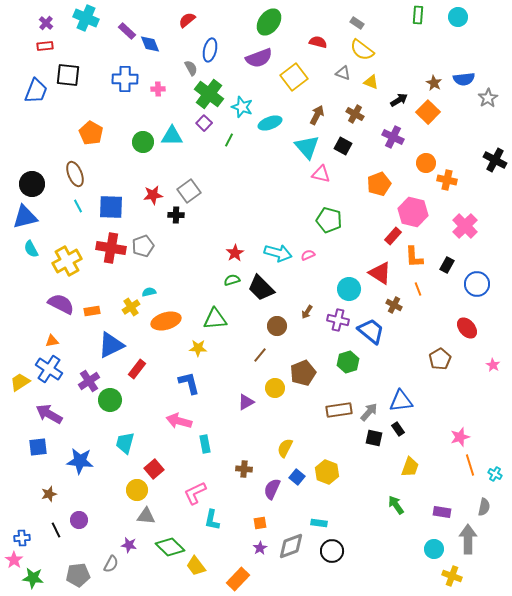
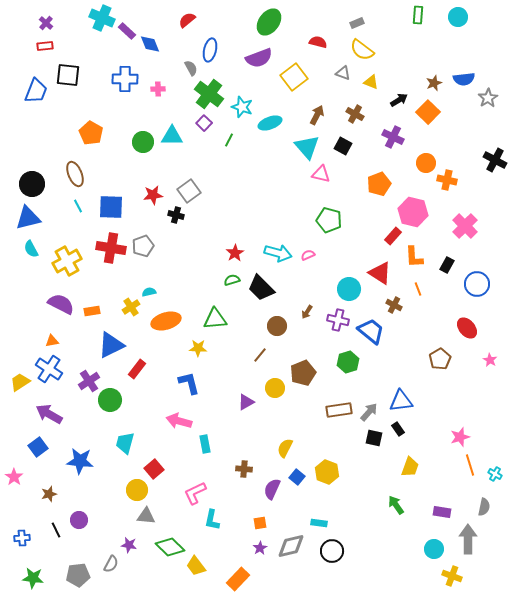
cyan cross at (86, 18): moved 16 px right
gray rectangle at (357, 23): rotated 56 degrees counterclockwise
brown star at (434, 83): rotated 21 degrees clockwise
black cross at (176, 215): rotated 14 degrees clockwise
blue triangle at (25, 217): moved 3 px right, 1 px down
pink star at (493, 365): moved 3 px left, 5 px up
blue square at (38, 447): rotated 30 degrees counterclockwise
gray diamond at (291, 546): rotated 8 degrees clockwise
pink star at (14, 560): moved 83 px up
